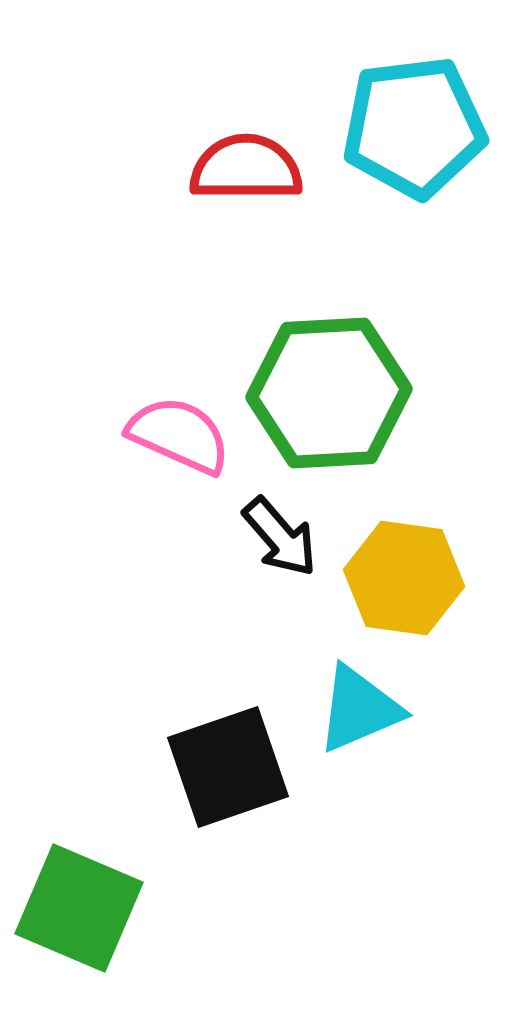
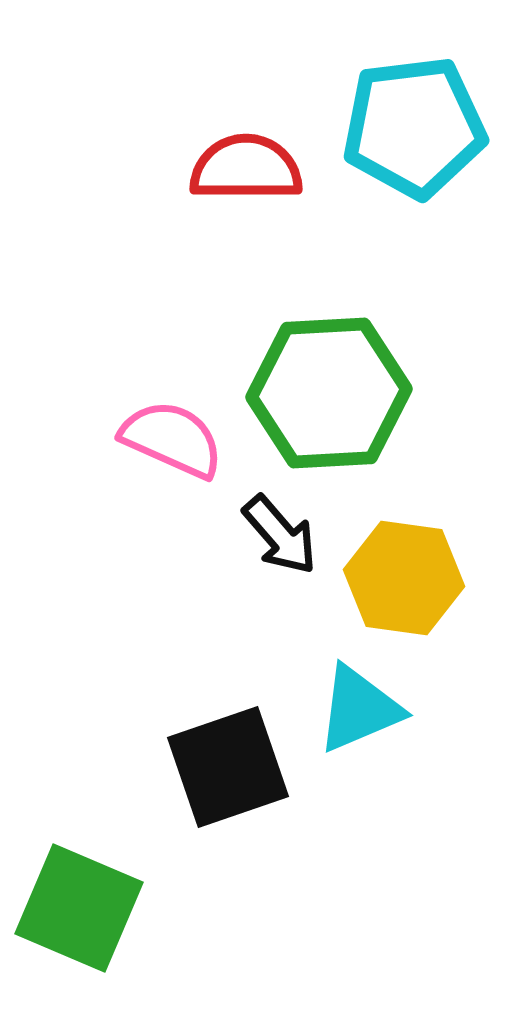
pink semicircle: moved 7 px left, 4 px down
black arrow: moved 2 px up
